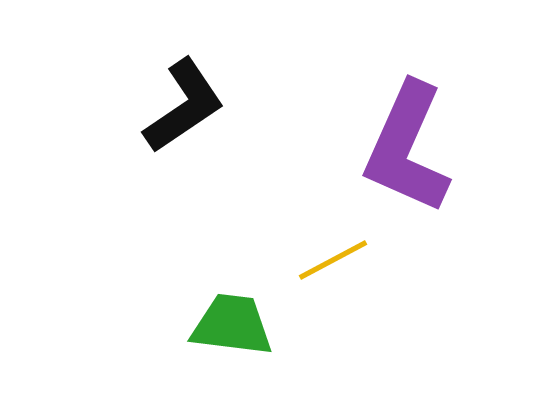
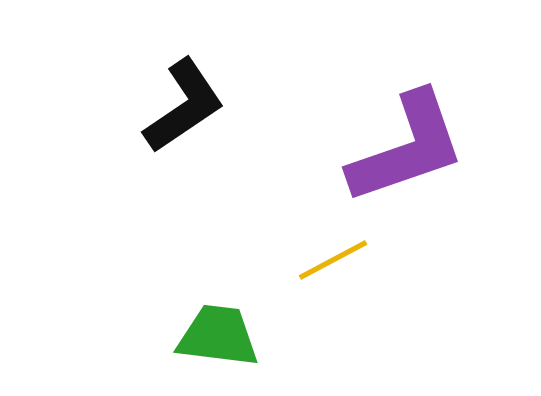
purple L-shape: rotated 133 degrees counterclockwise
green trapezoid: moved 14 px left, 11 px down
